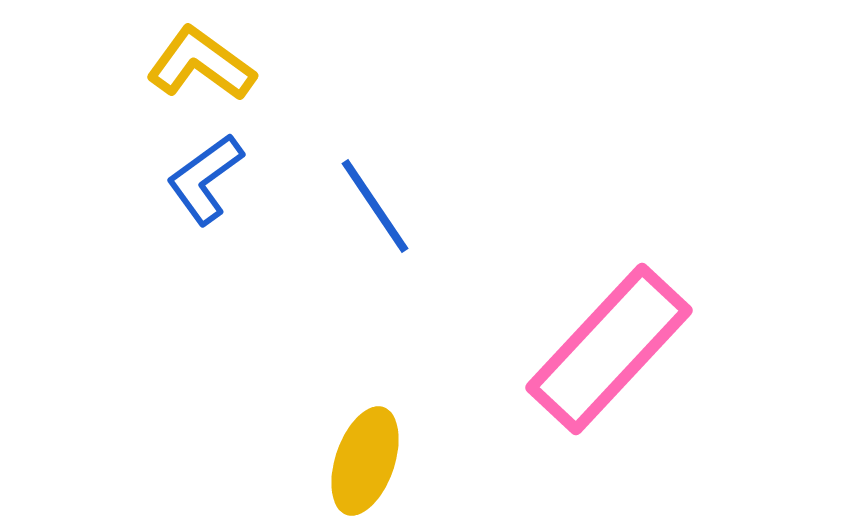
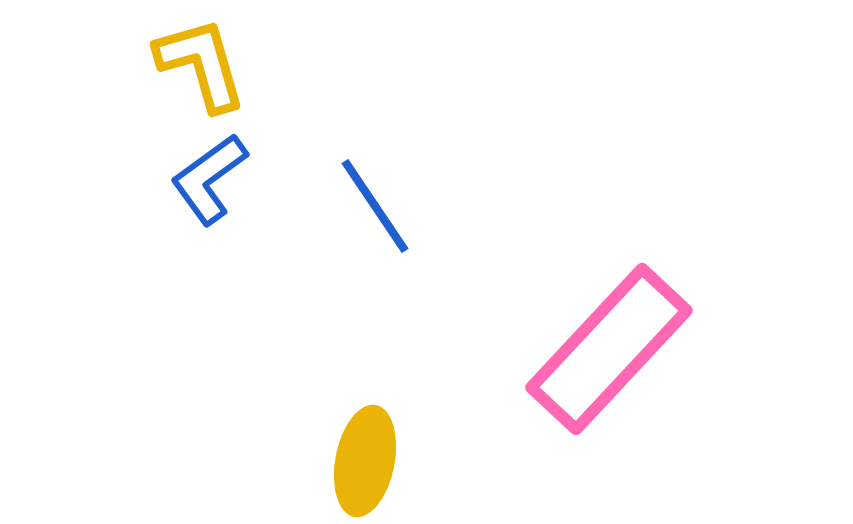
yellow L-shape: rotated 38 degrees clockwise
blue L-shape: moved 4 px right
yellow ellipse: rotated 8 degrees counterclockwise
